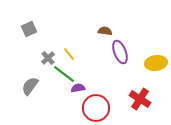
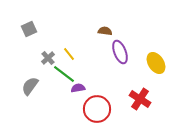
yellow ellipse: rotated 65 degrees clockwise
red circle: moved 1 px right, 1 px down
